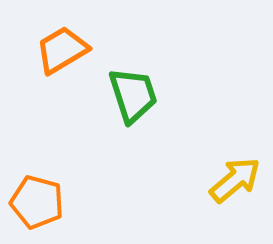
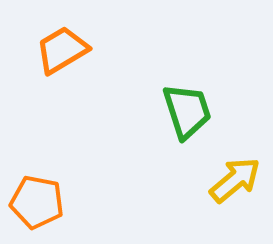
green trapezoid: moved 54 px right, 16 px down
orange pentagon: rotated 4 degrees counterclockwise
